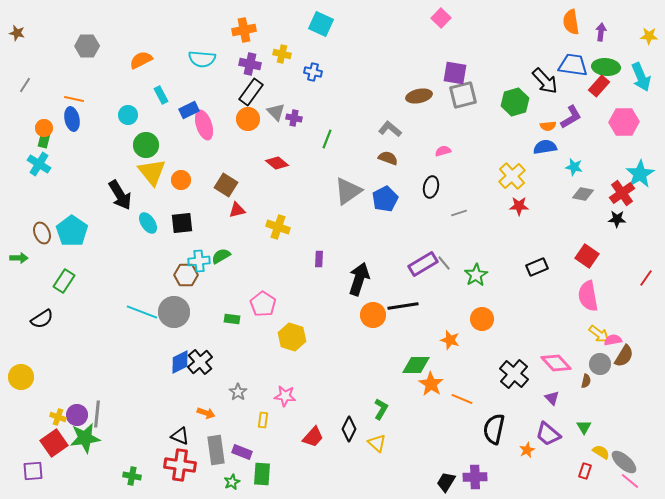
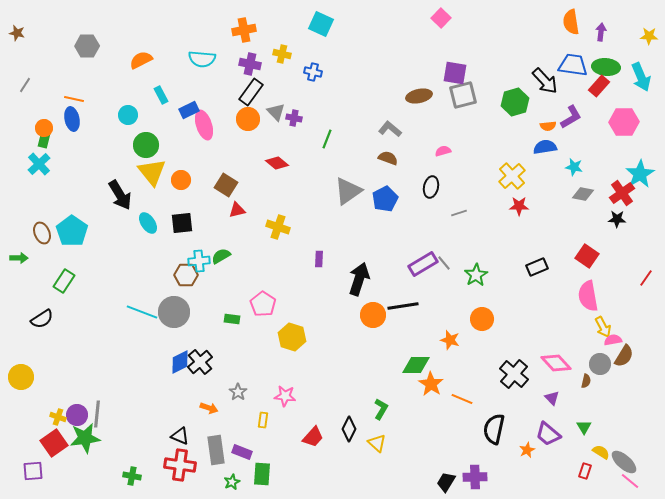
cyan cross at (39, 164): rotated 15 degrees clockwise
yellow arrow at (599, 334): moved 4 px right, 7 px up; rotated 25 degrees clockwise
orange arrow at (206, 413): moved 3 px right, 5 px up
